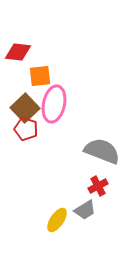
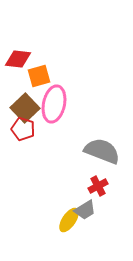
red diamond: moved 7 px down
orange square: moved 1 px left; rotated 10 degrees counterclockwise
red pentagon: moved 3 px left
yellow ellipse: moved 12 px right
